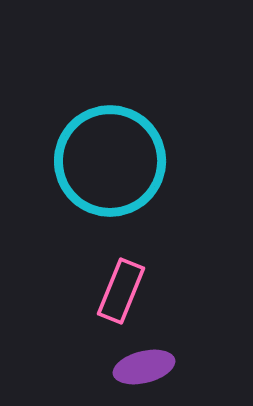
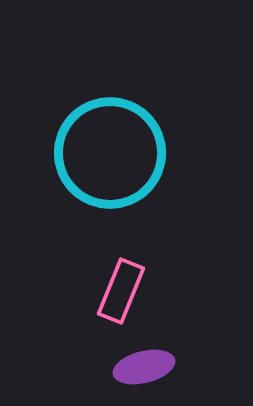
cyan circle: moved 8 px up
